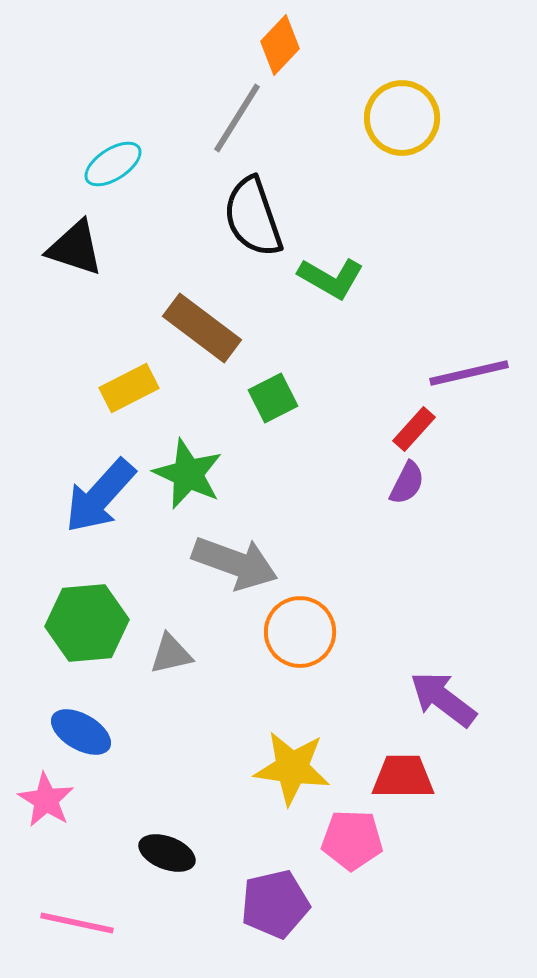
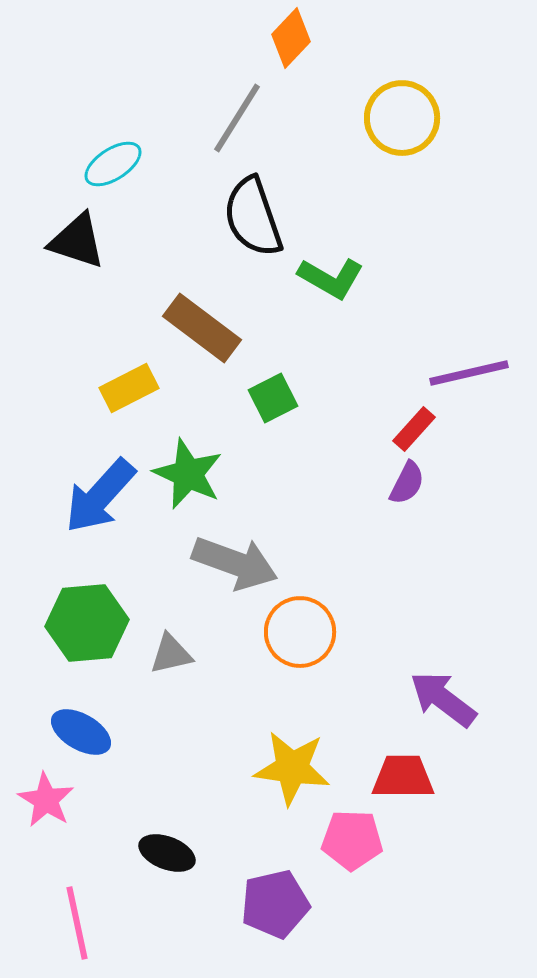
orange diamond: moved 11 px right, 7 px up
black triangle: moved 2 px right, 7 px up
pink line: rotated 66 degrees clockwise
